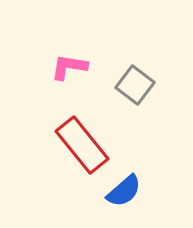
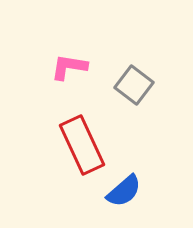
gray square: moved 1 px left
red rectangle: rotated 14 degrees clockwise
